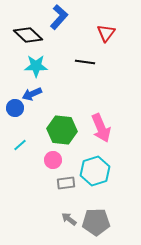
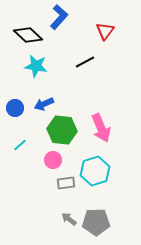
red triangle: moved 1 px left, 2 px up
black line: rotated 36 degrees counterclockwise
cyan star: rotated 10 degrees clockwise
blue arrow: moved 12 px right, 10 px down
